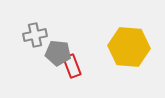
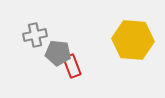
yellow hexagon: moved 4 px right, 7 px up
